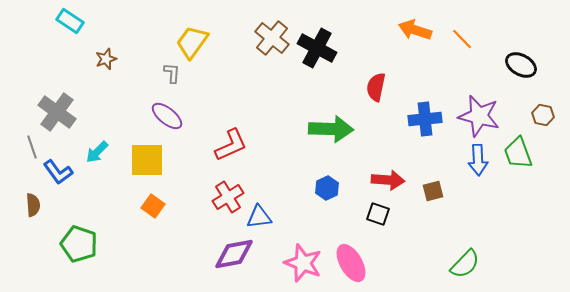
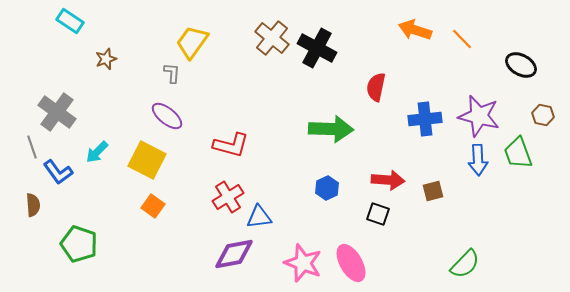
red L-shape: rotated 39 degrees clockwise
yellow square: rotated 27 degrees clockwise
